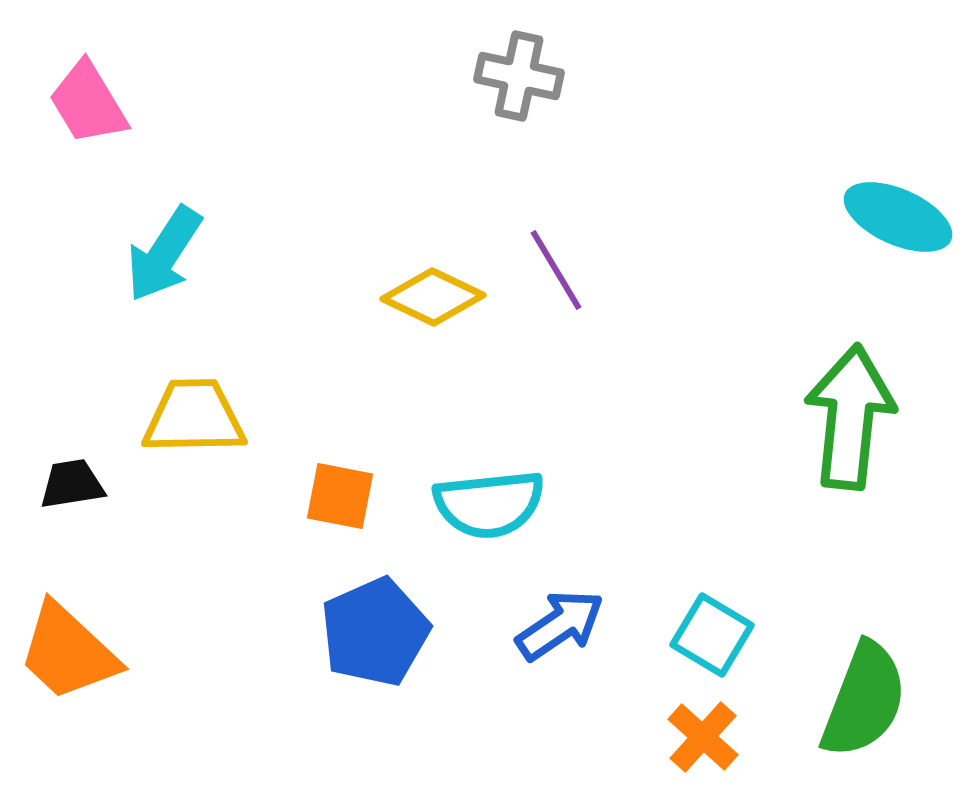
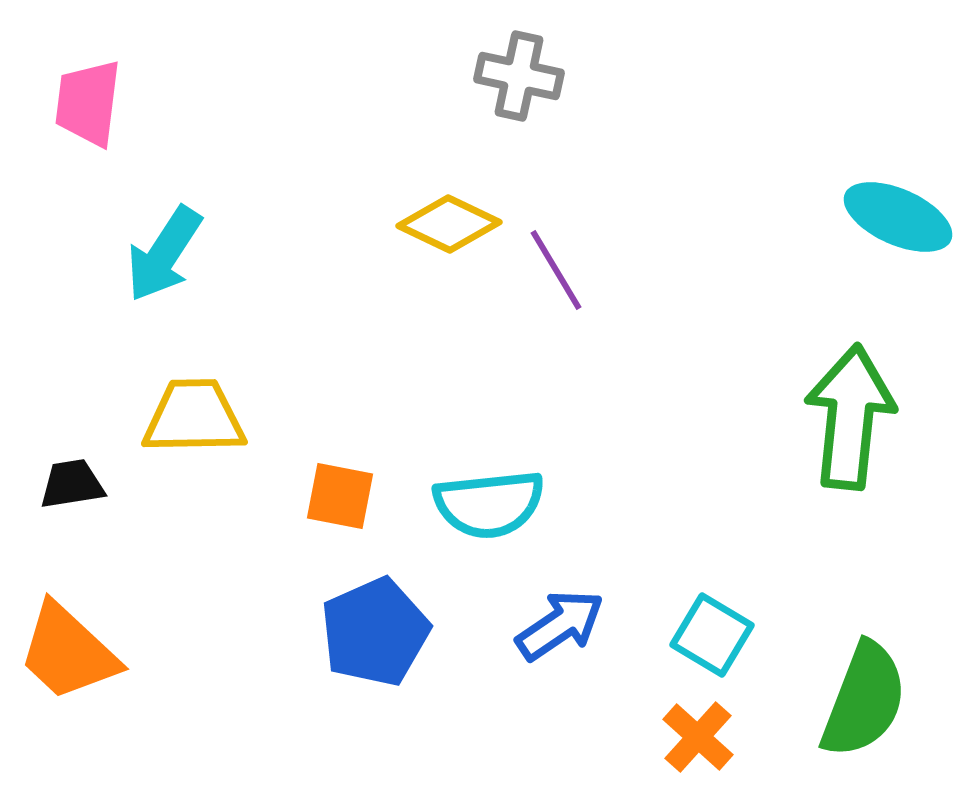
pink trapezoid: rotated 38 degrees clockwise
yellow diamond: moved 16 px right, 73 px up
orange cross: moved 5 px left
